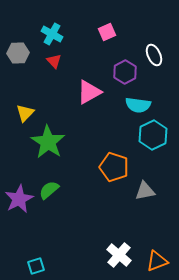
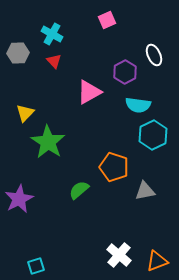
pink square: moved 12 px up
green semicircle: moved 30 px right
